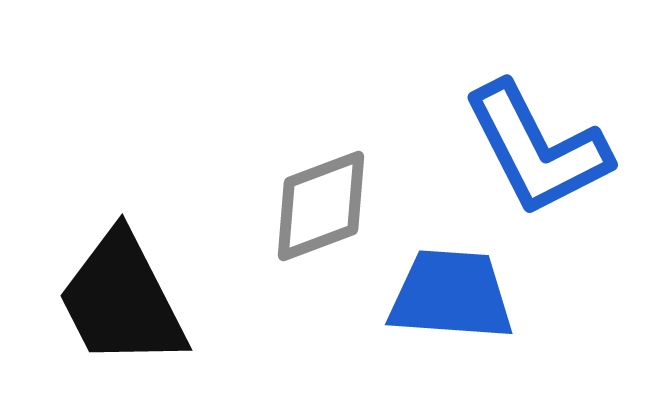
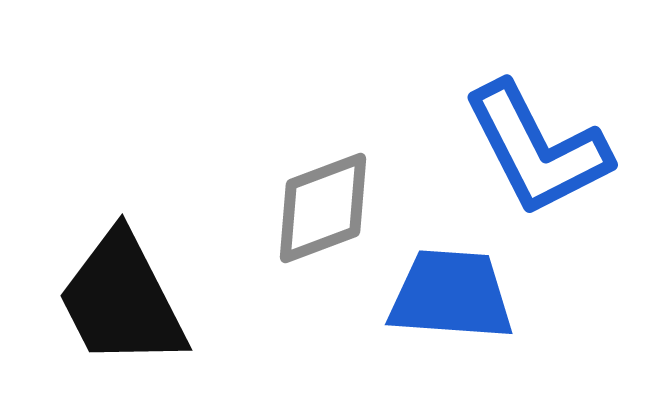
gray diamond: moved 2 px right, 2 px down
